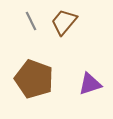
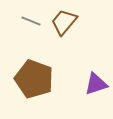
gray line: rotated 42 degrees counterclockwise
purple triangle: moved 6 px right
